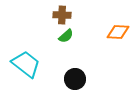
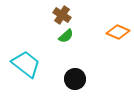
brown cross: rotated 30 degrees clockwise
orange diamond: rotated 20 degrees clockwise
